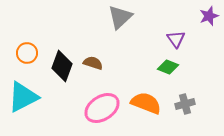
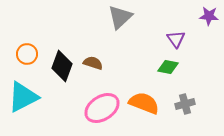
purple star: rotated 24 degrees clockwise
orange circle: moved 1 px down
green diamond: rotated 10 degrees counterclockwise
orange semicircle: moved 2 px left
